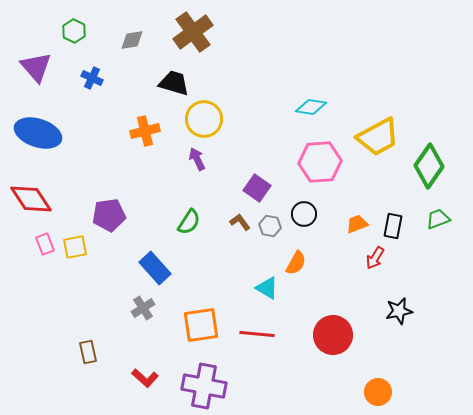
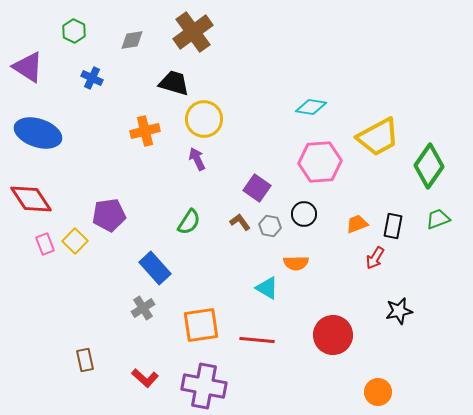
purple triangle: moved 8 px left; rotated 16 degrees counterclockwise
yellow square: moved 6 px up; rotated 35 degrees counterclockwise
orange semicircle: rotated 60 degrees clockwise
red line: moved 6 px down
brown rectangle: moved 3 px left, 8 px down
